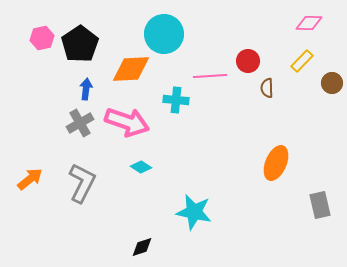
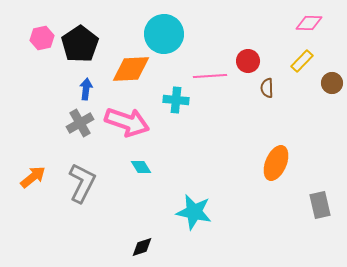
cyan diamond: rotated 25 degrees clockwise
orange arrow: moved 3 px right, 2 px up
